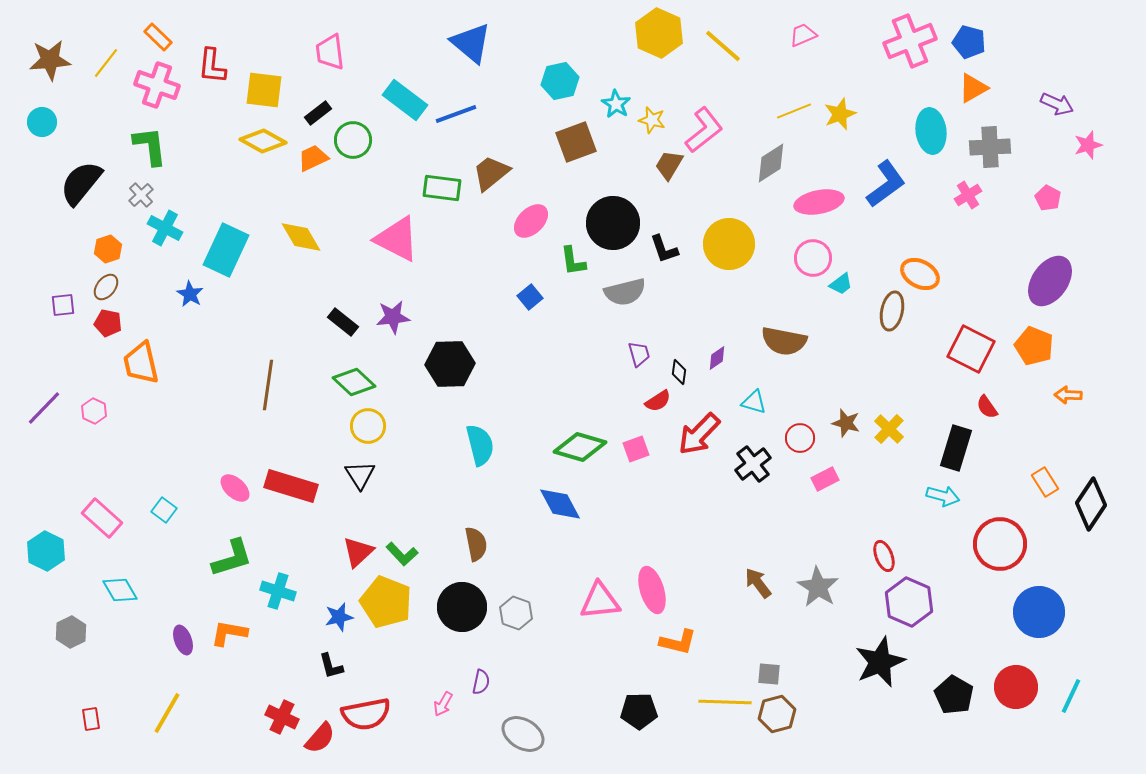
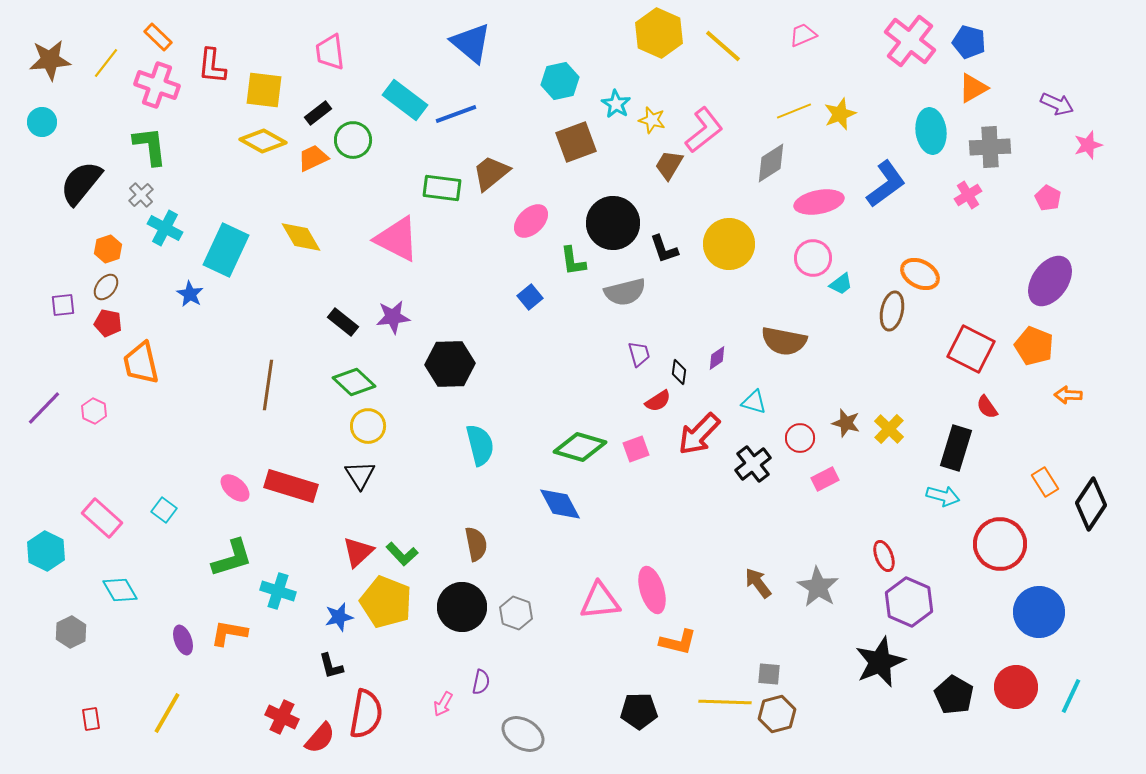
pink cross at (910, 41): rotated 30 degrees counterclockwise
red semicircle at (366, 714): rotated 69 degrees counterclockwise
